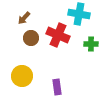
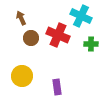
cyan cross: moved 2 px right, 2 px down; rotated 15 degrees clockwise
brown arrow: moved 3 px left; rotated 112 degrees clockwise
